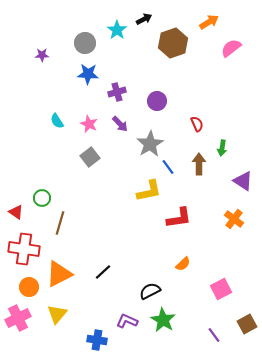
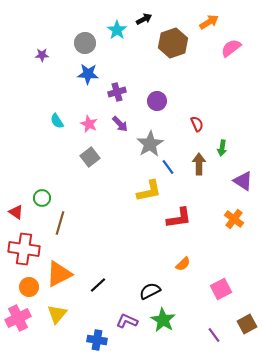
black line: moved 5 px left, 13 px down
